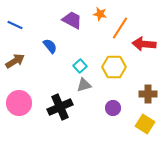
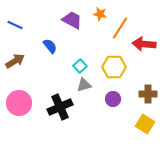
purple circle: moved 9 px up
